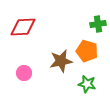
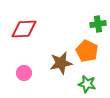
red diamond: moved 1 px right, 2 px down
orange pentagon: rotated 10 degrees clockwise
brown star: moved 2 px down
